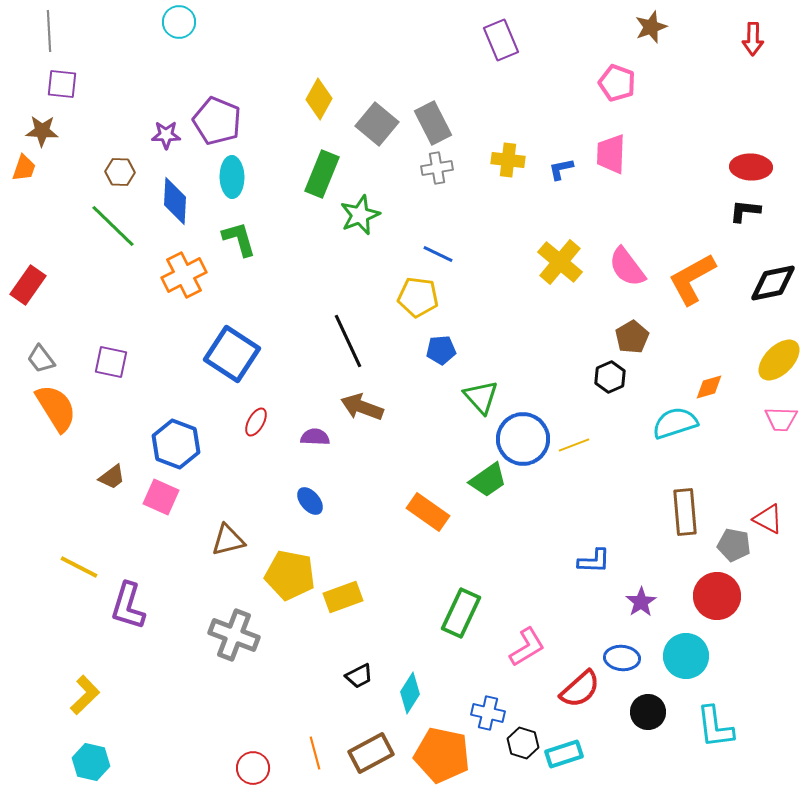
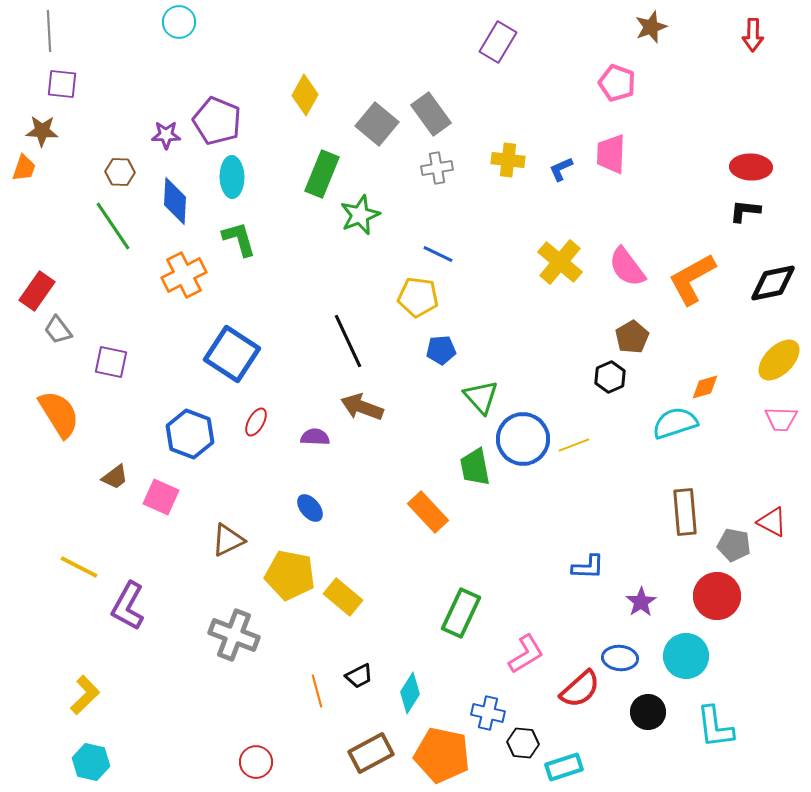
red arrow at (753, 39): moved 4 px up
purple rectangle at (501, 40): moved 3 px left, 2 px down; rotated 54 degrees clockwise
yellow diamond at (319, 99): moved 14 px left, 4 px up
gray rectangle at (433, 123): moved 2 px left, 9 px up; rotated 9 degrees counterclockwise
blue L-shape at (561, 169): rotated 12 degrees counterclockwise
green line at (113, 226): rotated 12 degrees clockwise
red rectangle at (28, 285): moved 9 px right, 6 px down
gray trapezoid at (41, 359): moved 17 px right, 29 px up
orange diamond at (709, 387): moved 4 px left
orange semicircle at (56, 408): moved 3 px right, 6 px down
blue hexagon at (176, 444): moved 14 px right, 10 px up
brown trapezoid at (112, 477): moved 3 px right
green trapezoid at (488, 480): moved 13 px left, 13 px up; rotated 114 degrees clockwise
blue ellipse at (310, 501): moved 7 px down
orange rectangle at (428, 512): rotated 12 degrees clockwise
red triangle at (768, 519): moved 4 px right, 3 px down
brown triangle at (228, 540): rotated 12 degrees counterclockwise
blue L-shape at (594, 561): moved 6 px left, 6 px down
yellow rectangle at (343, 597): rotated 60 degrees clockwise
purple L-shape at (128, 606): rotated 12 degrees clockwise
pink L-shape at (527, 647): moved 1 px left, 7 px down
blue ellipse at (622, 658): moved 2 px left
black hexagon at (523, 743): rotated 12 degrees counterclockwise
orange line at (315, 753): moved 2 px right, 62 px up
cyan rectangle at (564, 754): moved 13 px down
red circle at (253, 768): moved 3 px right, 6 px up
